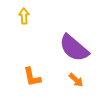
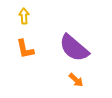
orange L-shape: moved 7 px left, 28 px up
